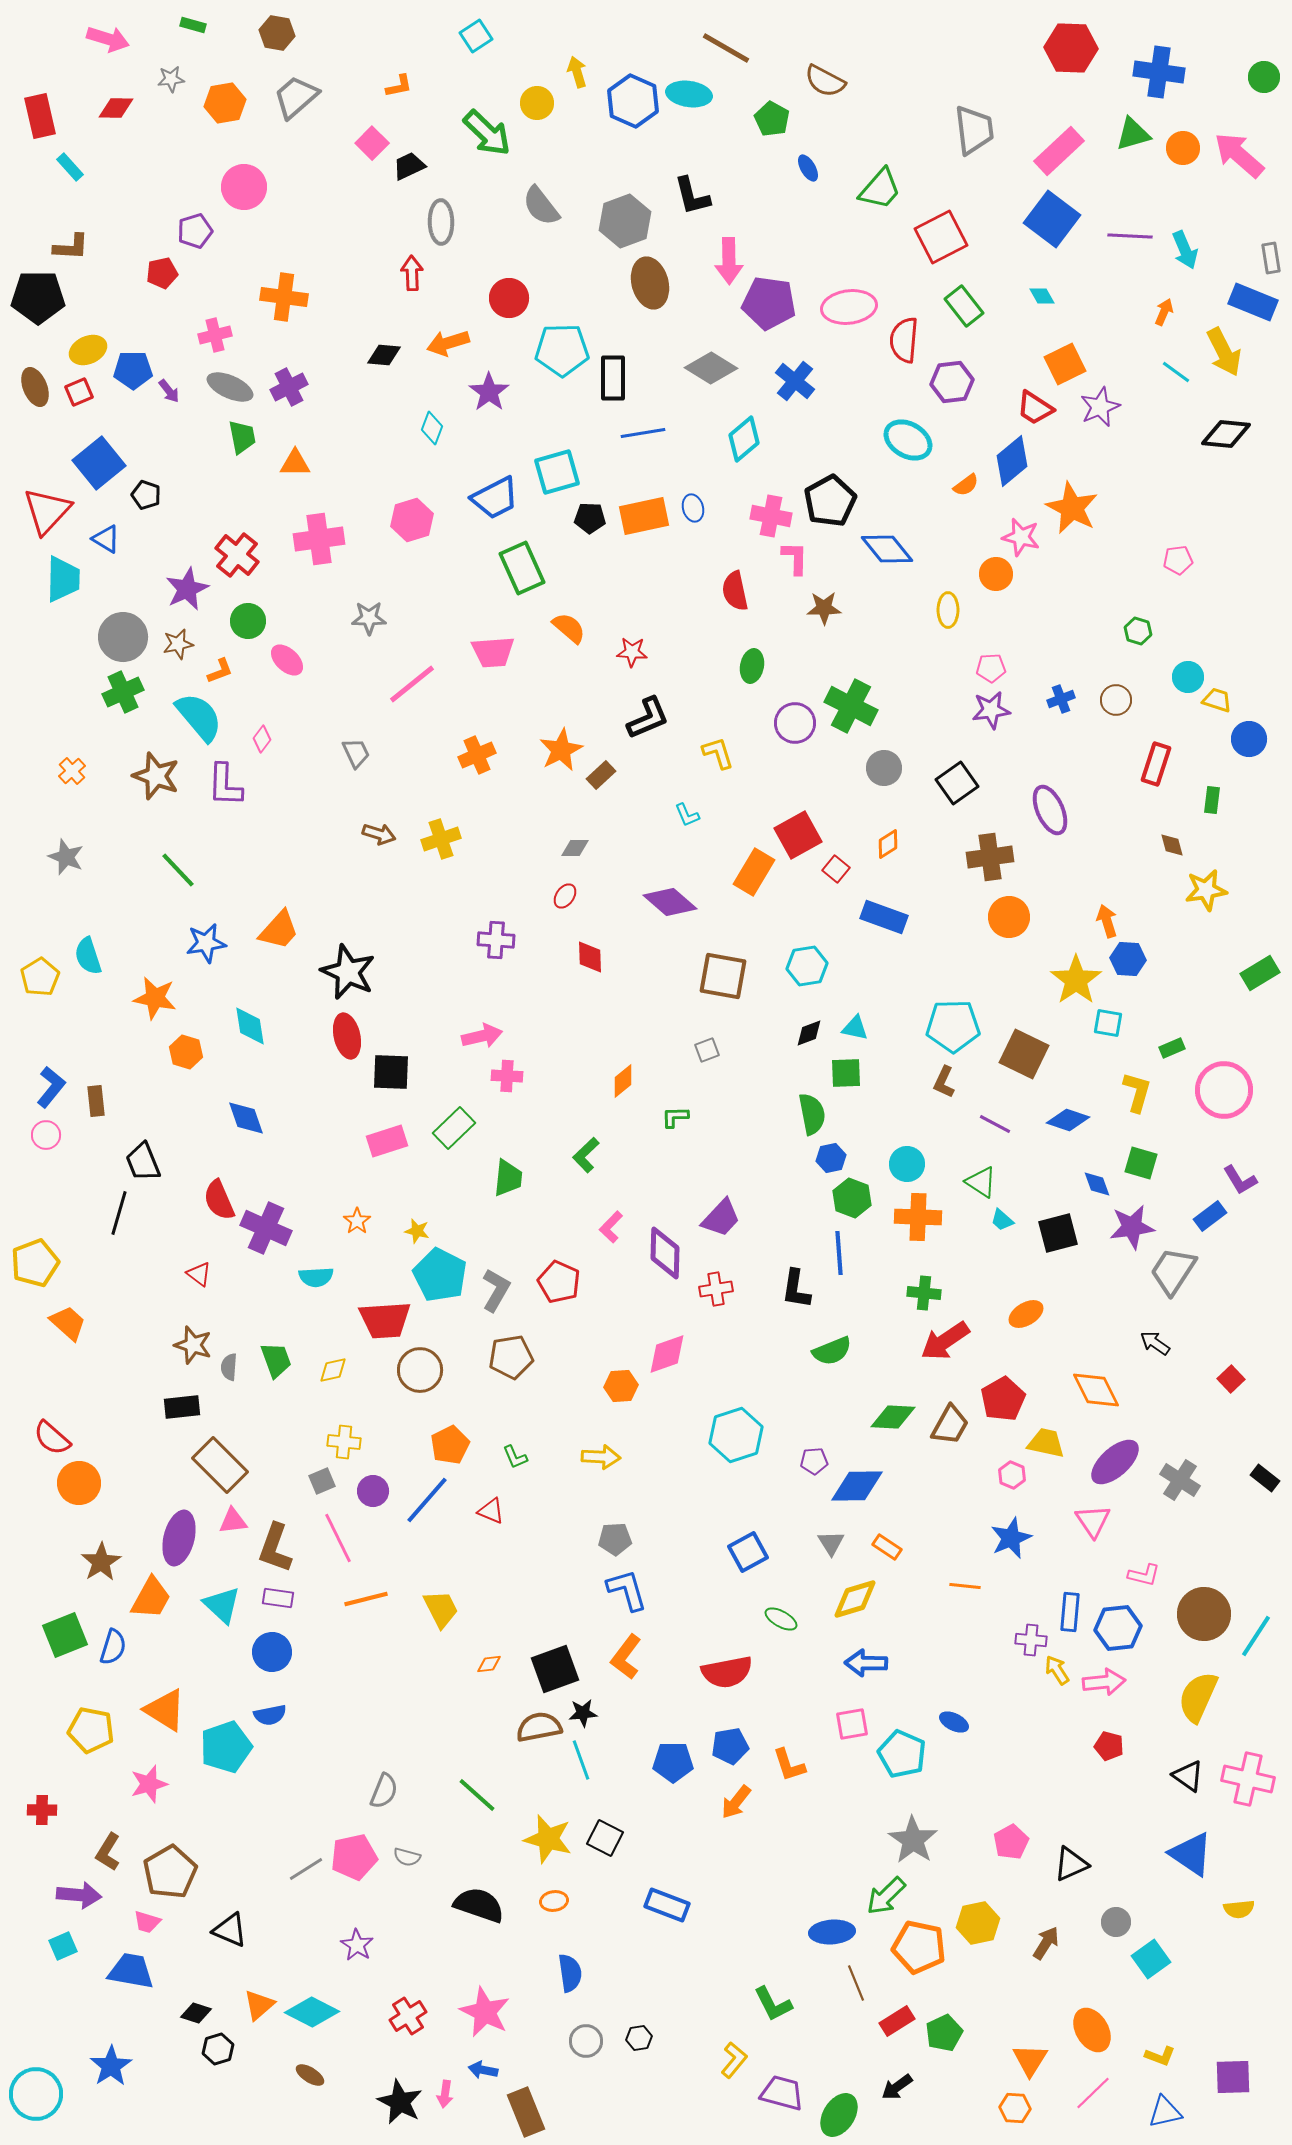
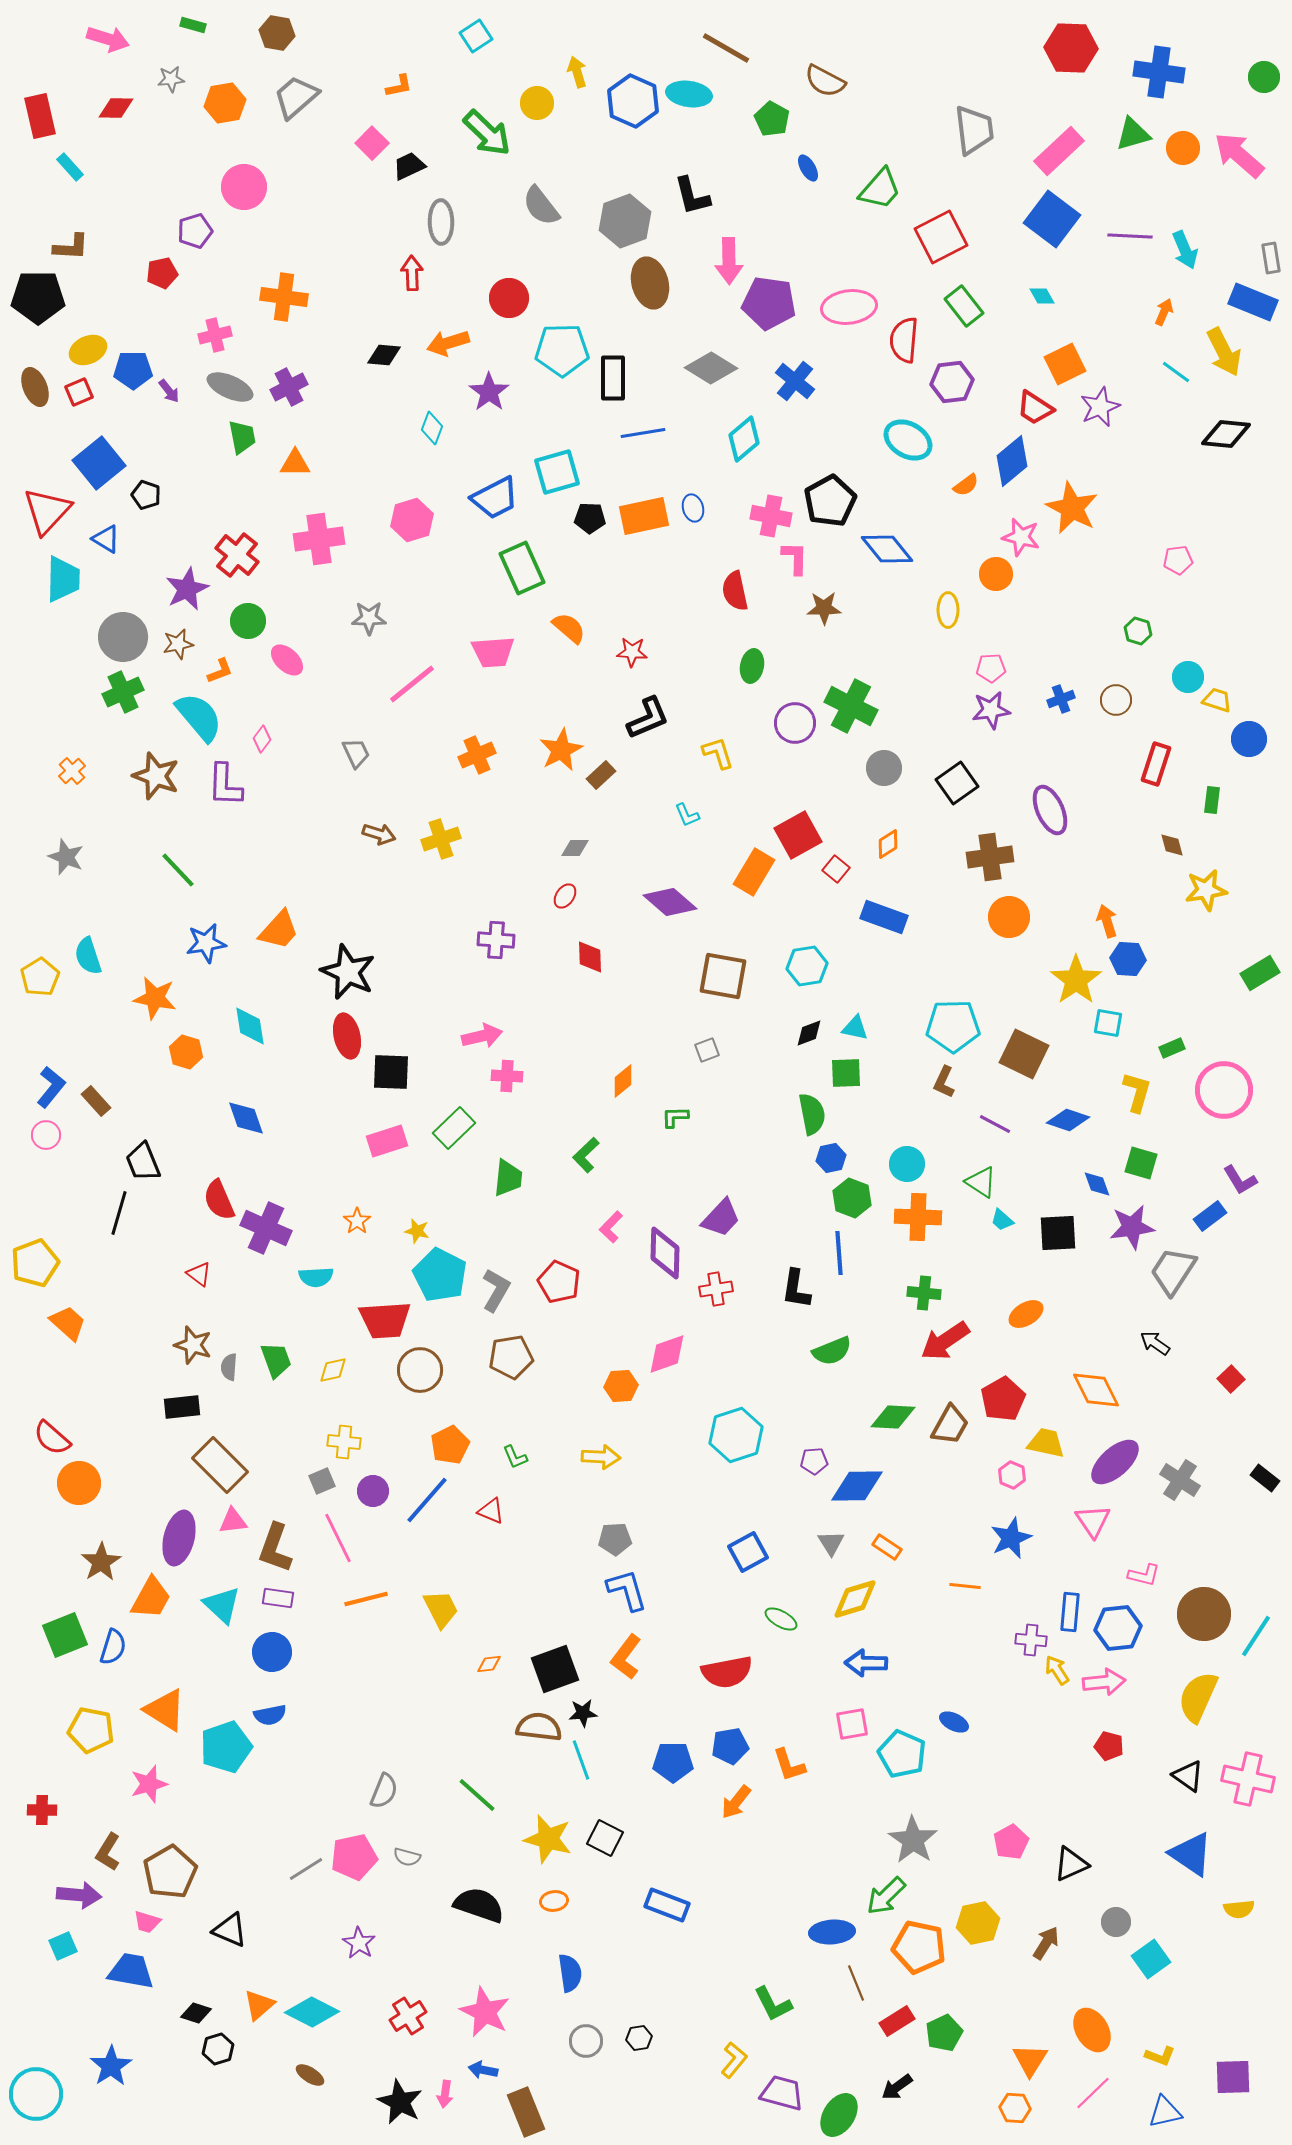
brown rectangle at (96, 1101): rotated 36 degrees counterclockwise
black square at (1058, 1233): rotated 12 degrees clockwise
brown semicircle at (539, 1727): rotated 18 degrees clockwise
purple star at (357, 1945): moved 2 px right, 2 px up
